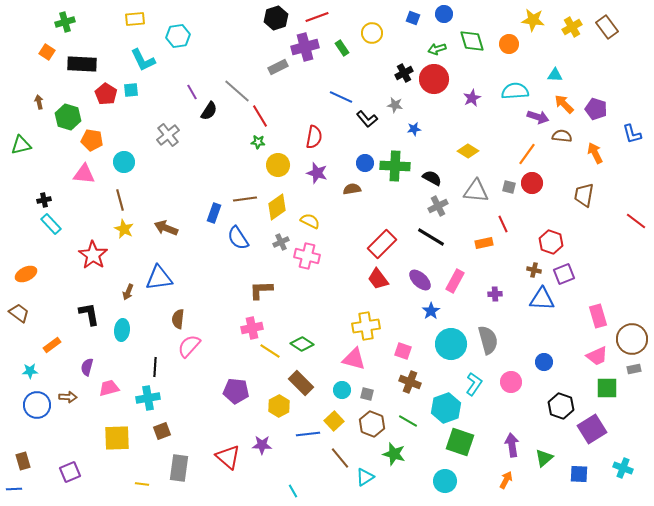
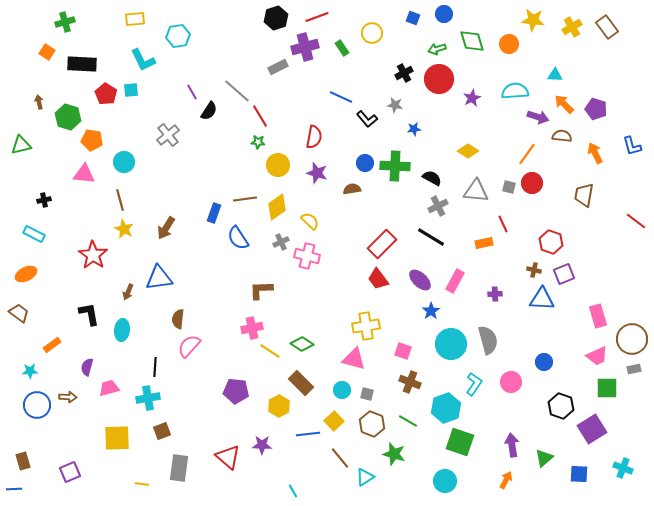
red circle at (434, 79): moved 5 px right
blue L-shape at (632, 134): moved 12 px down
yellow semicircle at (310, 221): rotated 18 degrees clockwise
cyan rectangle at (51, 224): moved 17 px left, 10 px down; rotated 20 degrees counterclockwise
brown arrow at (166, 228): rotated 80 degrees counterclockwise
